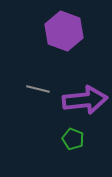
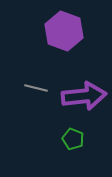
gray line: moved 2 px left, 1 px up
purple arrow: moved 1 px left, 4 px up
